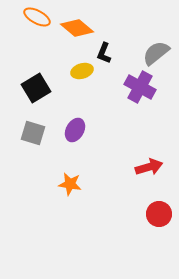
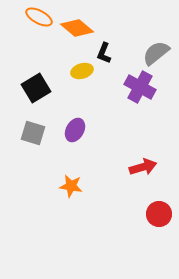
orange ellipse: moved 2 px right
red arrow: moved 6 px left
orange star: moved 1 px right, 2 px down
